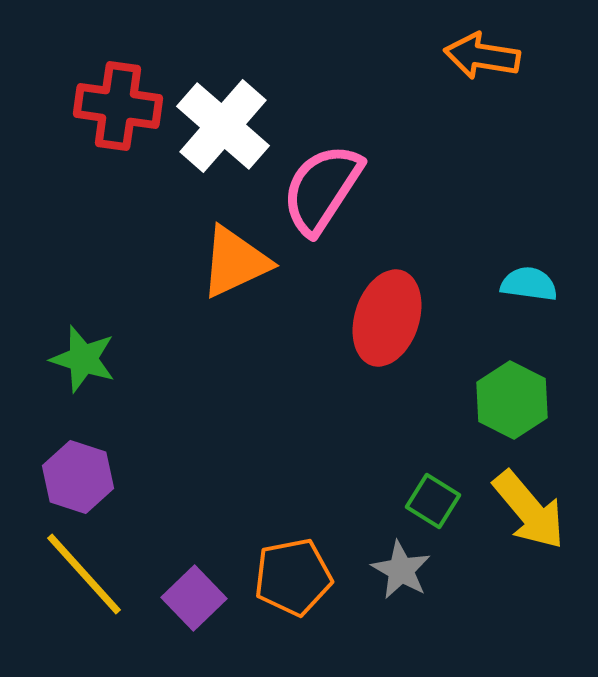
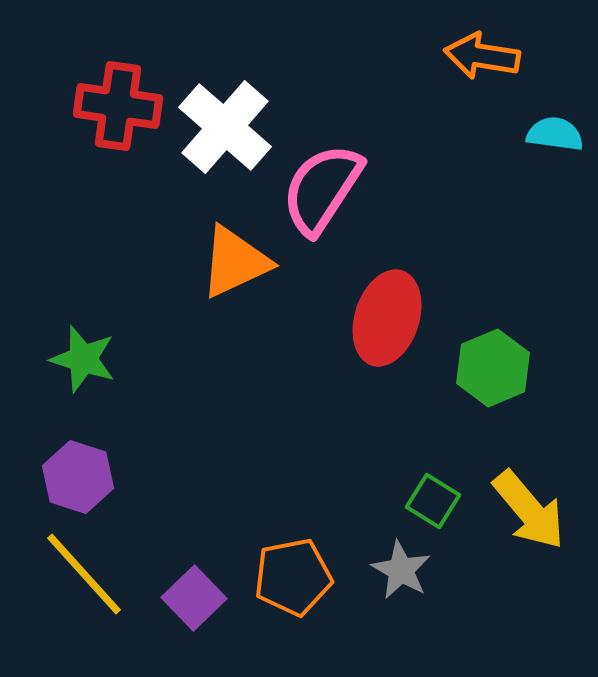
white cross: moved 2 px right, 1 px down
cyan semicircle: moved 26 px right, 150 px up
green hexagon: moved 19 px left, 32 px up; rotated 10 degrees clockwise
